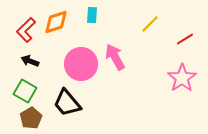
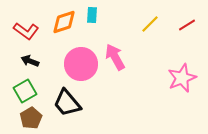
orange diamond: moved 8 px right
red L-shape: moved 1 px down; rotated 100 degrees counterclockwise
red line: moved 2 px right, 14 px up
pink star: rotated 12 degrees clockwise
green square: rotated 30 degrees clockwise
